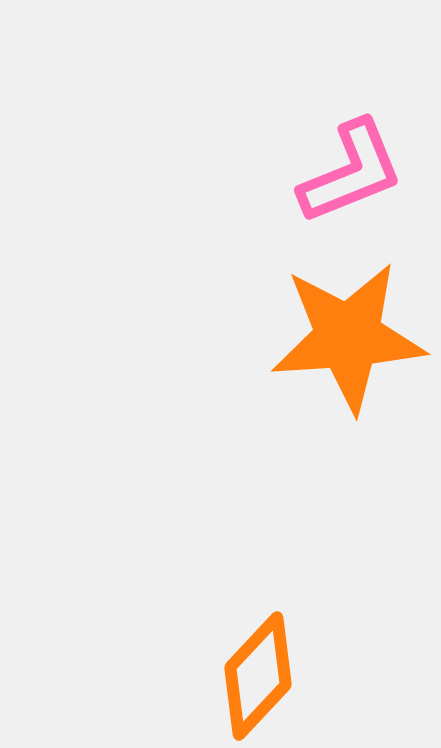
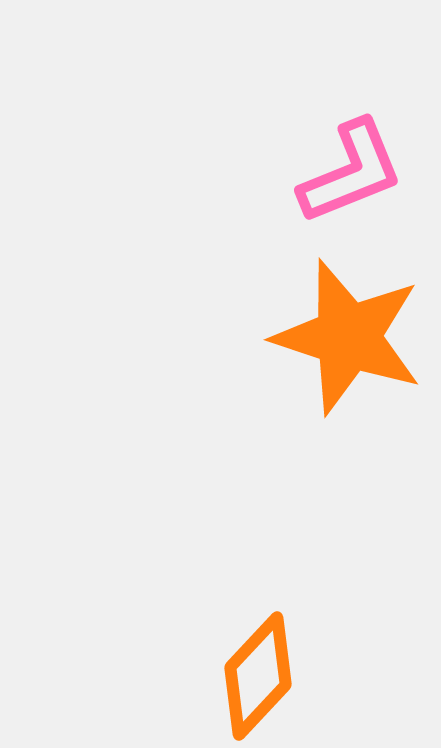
orange star: rotated 22 degrees clockwise
